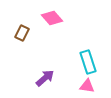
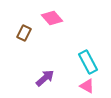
brown rectangle: moved 2 px right
cyan rectangle: rotated 10 degrees counterclockwise
pink triangle: rotated 21 degrees clockwise
